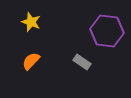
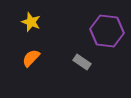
orange semicircle: moved 3 px up
